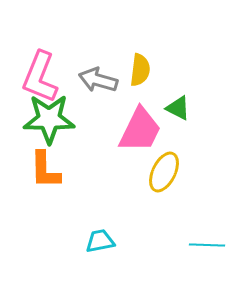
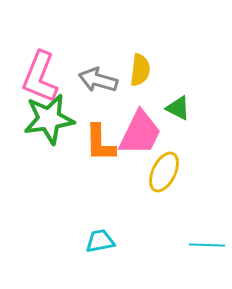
green star: rotated 9 degrees counterclockwise
pink trapezoid: moved 3 px down
orange L-shape: moved 55 px right, 27 px up
